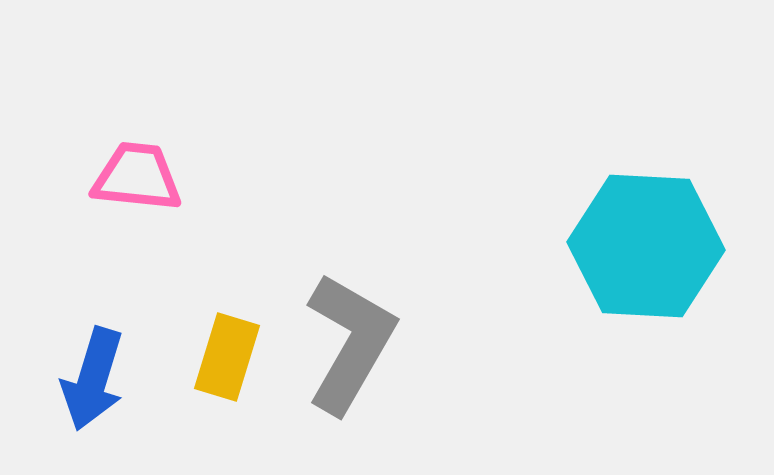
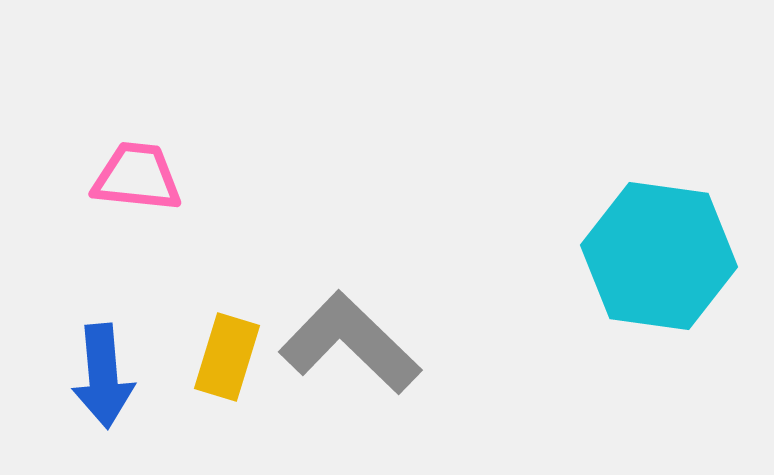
cyan hexagon: moved 13 px right, 10 px down; rotated 5 degrees clockwise
gray L-shape: rotated 76 degrees counterclockwise
blue arrow: moved 10 px right, 3 px up; rotated 22 degrees counterclockwise
